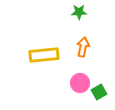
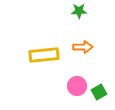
green star: moved 1 px up
orange arrow: rotated 78 degrees clockwise
pink circle: moved 3 px left, 3 px down
